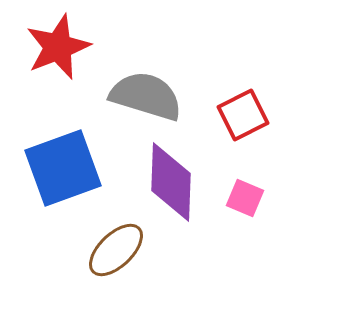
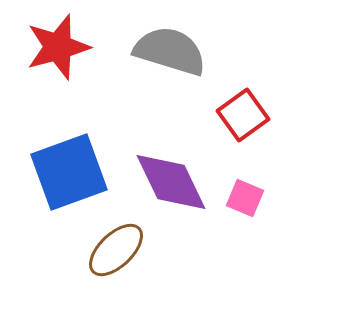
red star: rotated 6 degrees clockwise
gray semicircle: moved 24 px right, 45 px up
red square: rotated 9 degrees counterclockwise
blue square: moved 6 px right, 4 px down
purple diamond: rotated 28 degrees counterclockwise
